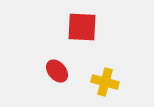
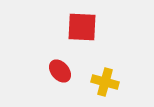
red ellipse: moved 3 px right
